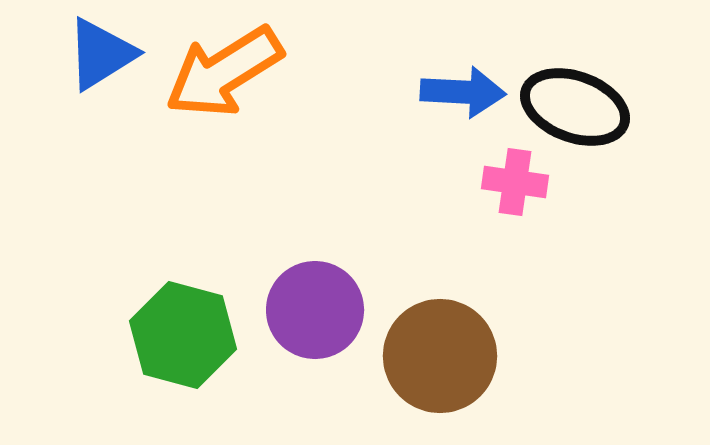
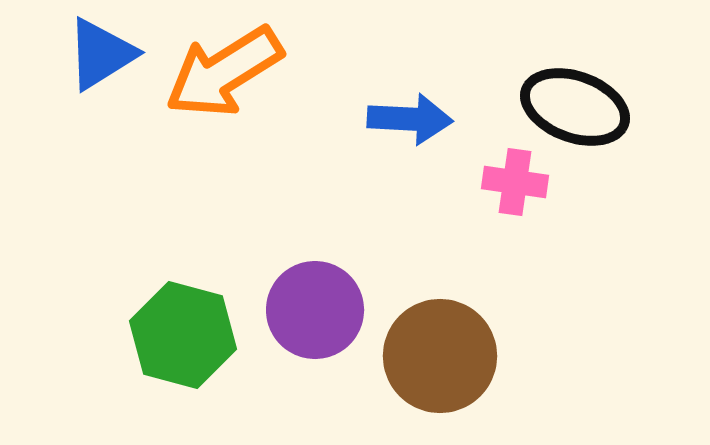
blue arrow: moved 53 px left, 27 px down
